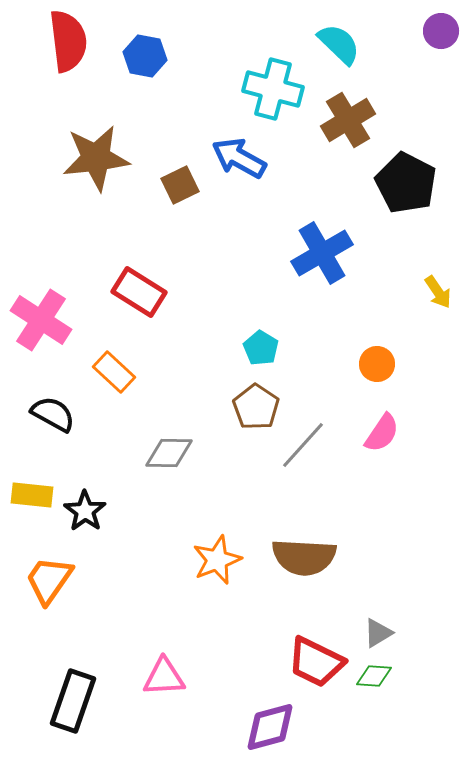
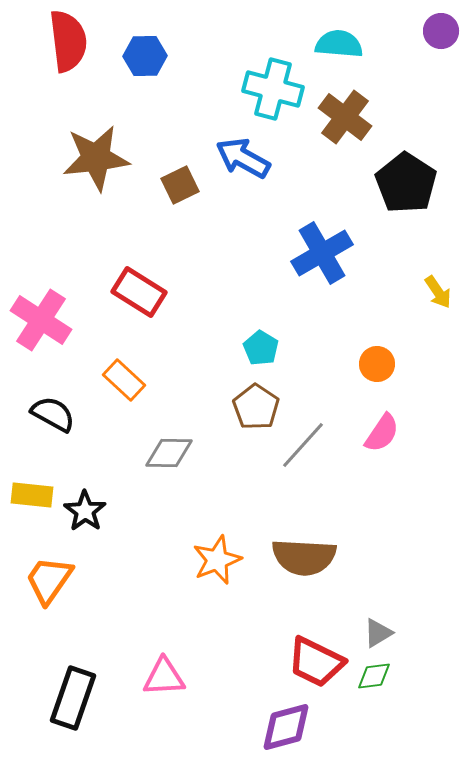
cyan semicircle: rotated 39 degrees counterclockwise
blue hexagon: rotated 12 degrees counterclockwise
brown cross: moved 3 px left, 3 px up; rotated 22 degrees counterclockwise
blue arrow: moved 4 px right
black pentagon: rotated 6 degrees clockwise
orange rectangle: moved 10 px right, 8 px down
green diamond: rotated 12 degrees counterclockwise
black rectangle: moved 3 px up
purple diamond: moved 16 px right
